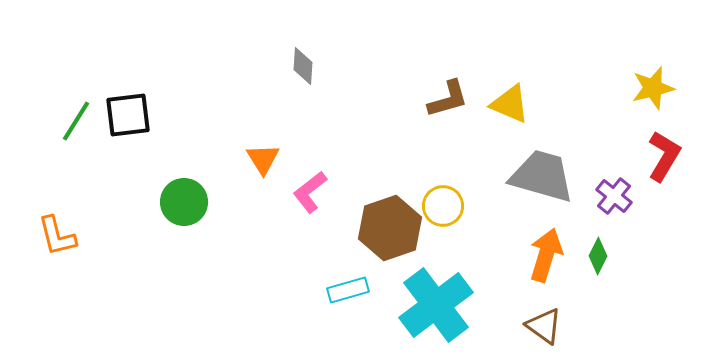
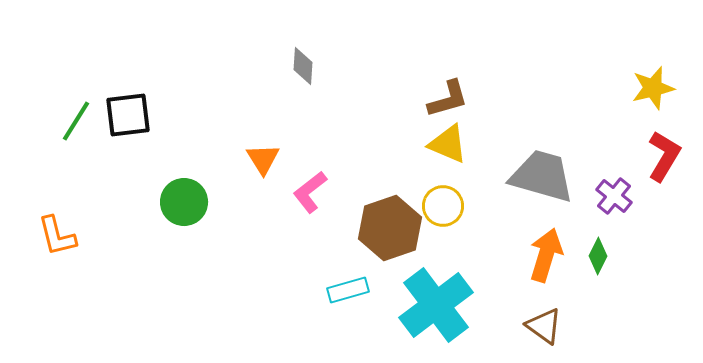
yellow triangle: moved 62 px left, 40 px down
